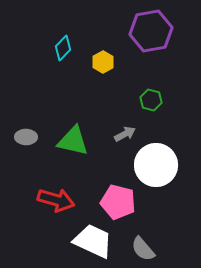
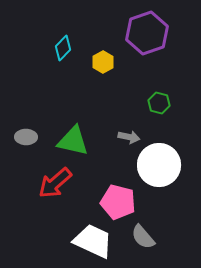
purple hexagon: moved 4 px left, 2 px down; rotated 9 degrees counterclockwise
green hexagon: moved 8 px right, 3 px down
gray arrow: moved 4 px right, 3 px down; rotated 40 degrees clockwise
white circle: moved 3 px right
red arrow: moved 1 px left, 17 px up; rotated 123 degrees clockwise
gray semicircle: moved 12 px up
